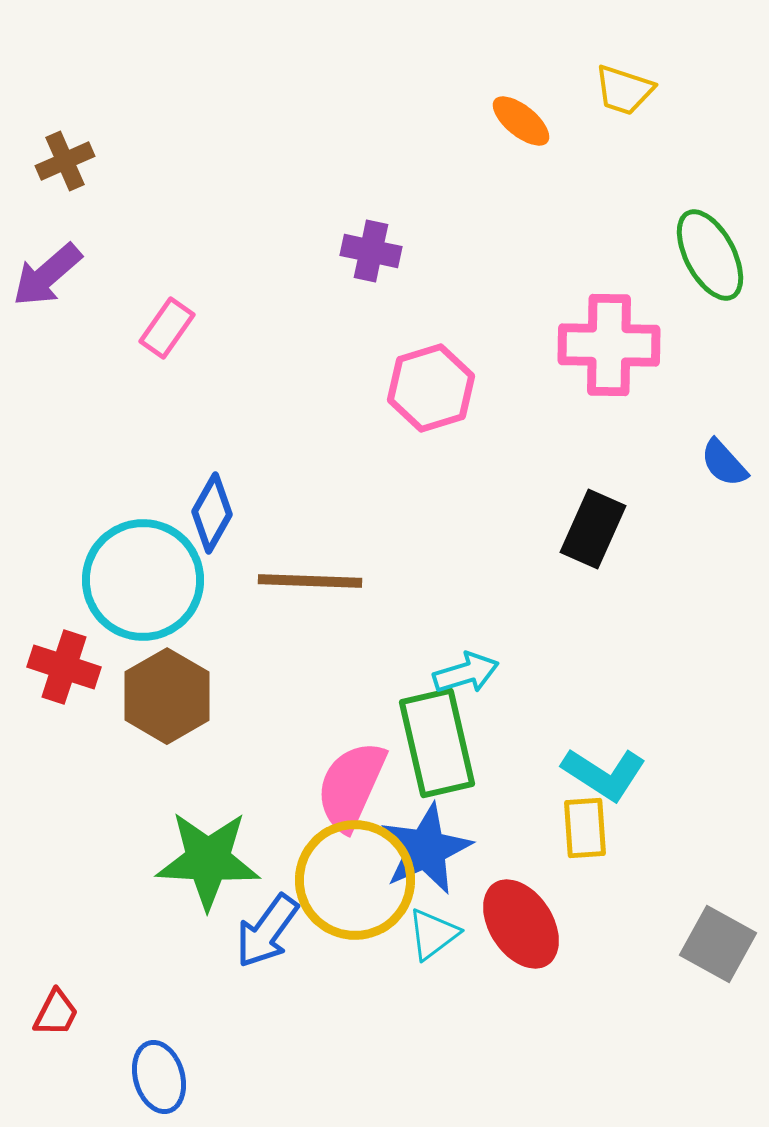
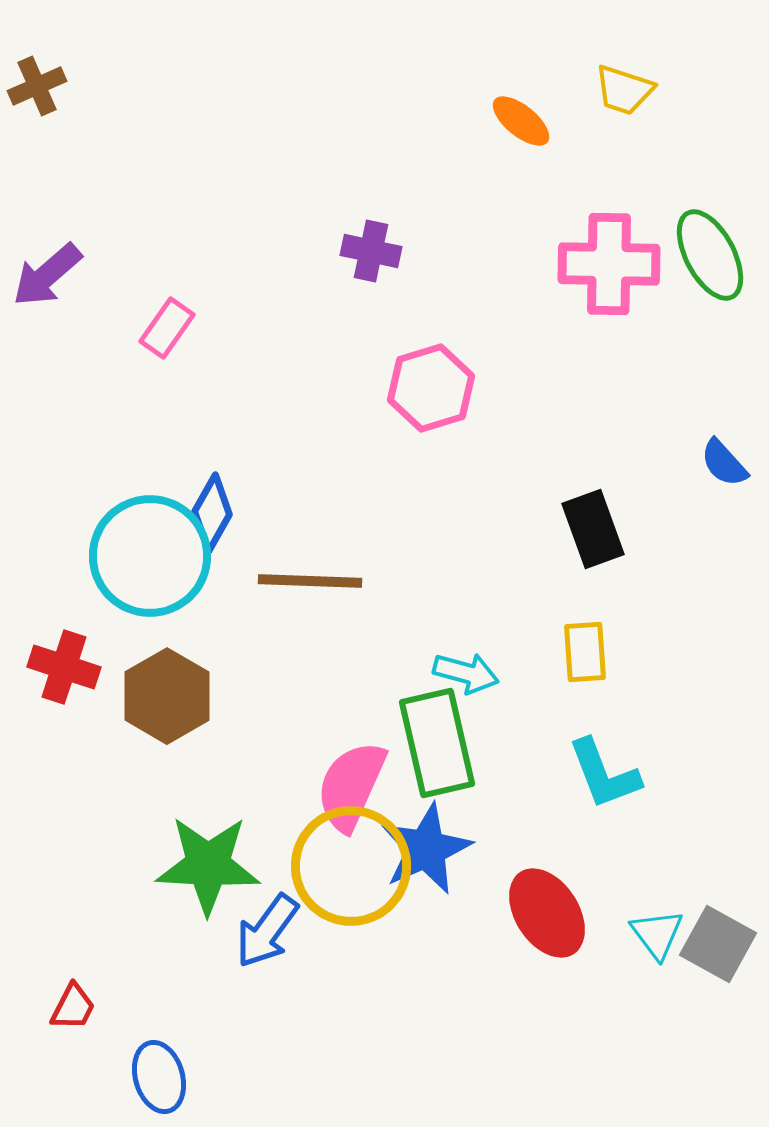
brown cross: moved 28 px left, 75 px up
pink cross: moved 81 px up
black rectangle: rotated 44 degrees counterclockwise
cyan circle: moved 7 px right, 24 px up
cyan arrow: rotated 32 degrees clockwise
cyan L-shape: rotated 36 degrees clockwise
yellow rectangle: moved 176 px up
green star: moved 5 px down
yellow circle: moved 4 px left, 14 px up
red ellipse: moved 26 px right, 11 px up
cyan triangle: moved 224 px right; rotated 30 degrees counterclockwise
red trapezoid: moved 17 px right, 6 px up
